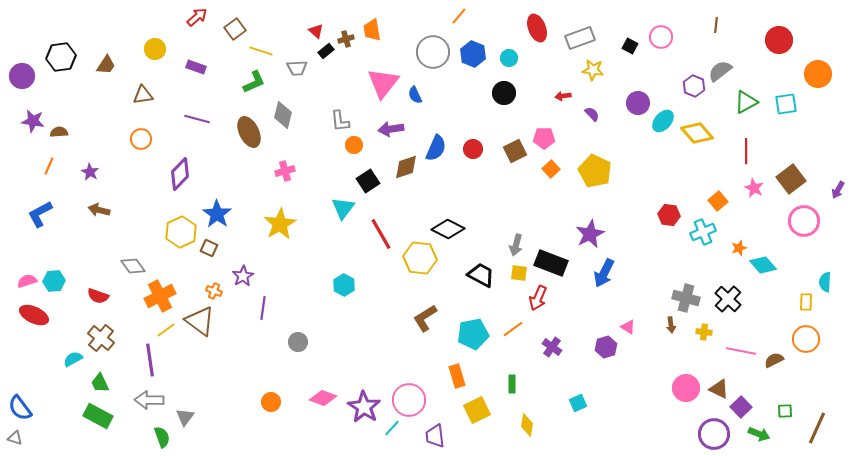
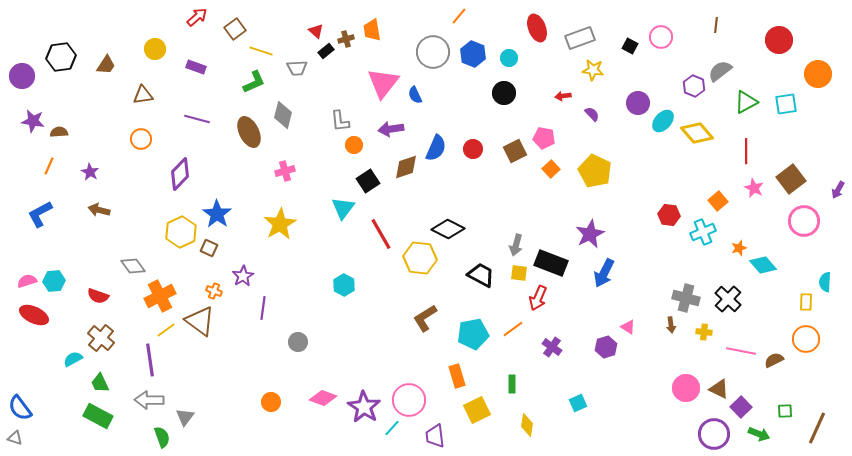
pink pentagon at (544, 138): rotated 10 degrees clockwise
